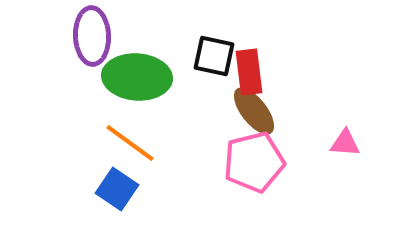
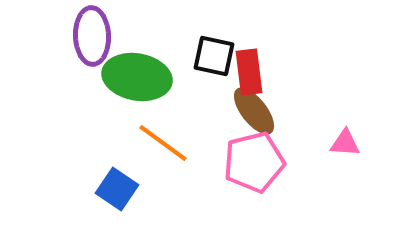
green ellipse: rotated 6 degrees clockwise
orange line: moved 33 px right
